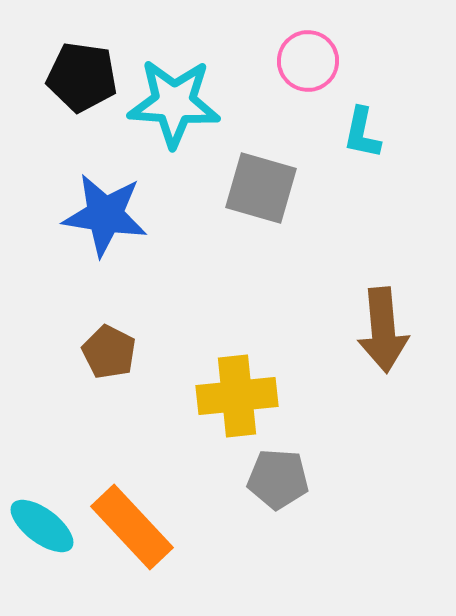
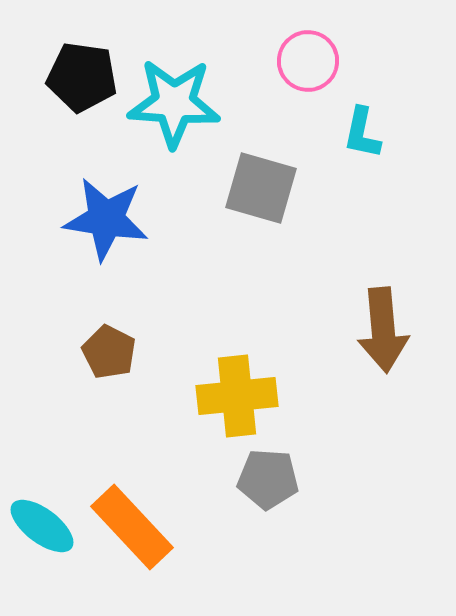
blue star: moved 1 px right, 4 px down
gray pentagon: moved 10 px left
